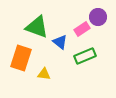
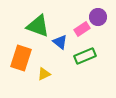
green triangle: moved 1 px right, 1 px up
yellow triangle: rotated 32 degrees counterclockwise
